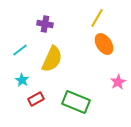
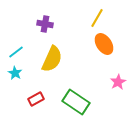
cyan line: moved 4 px left, 2 px down
cyan star: moved 7 px left, 7 px up
green rectangle: rotated 12 degrees clockwise
